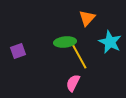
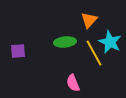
orange triangle: moved 2 px right, 2 px down
purple square: rotated 14 degrees clockwise
yellow line: moved 15 px right, 3 px up
pink semicircle: rotated 48 degrees counterclockwise
